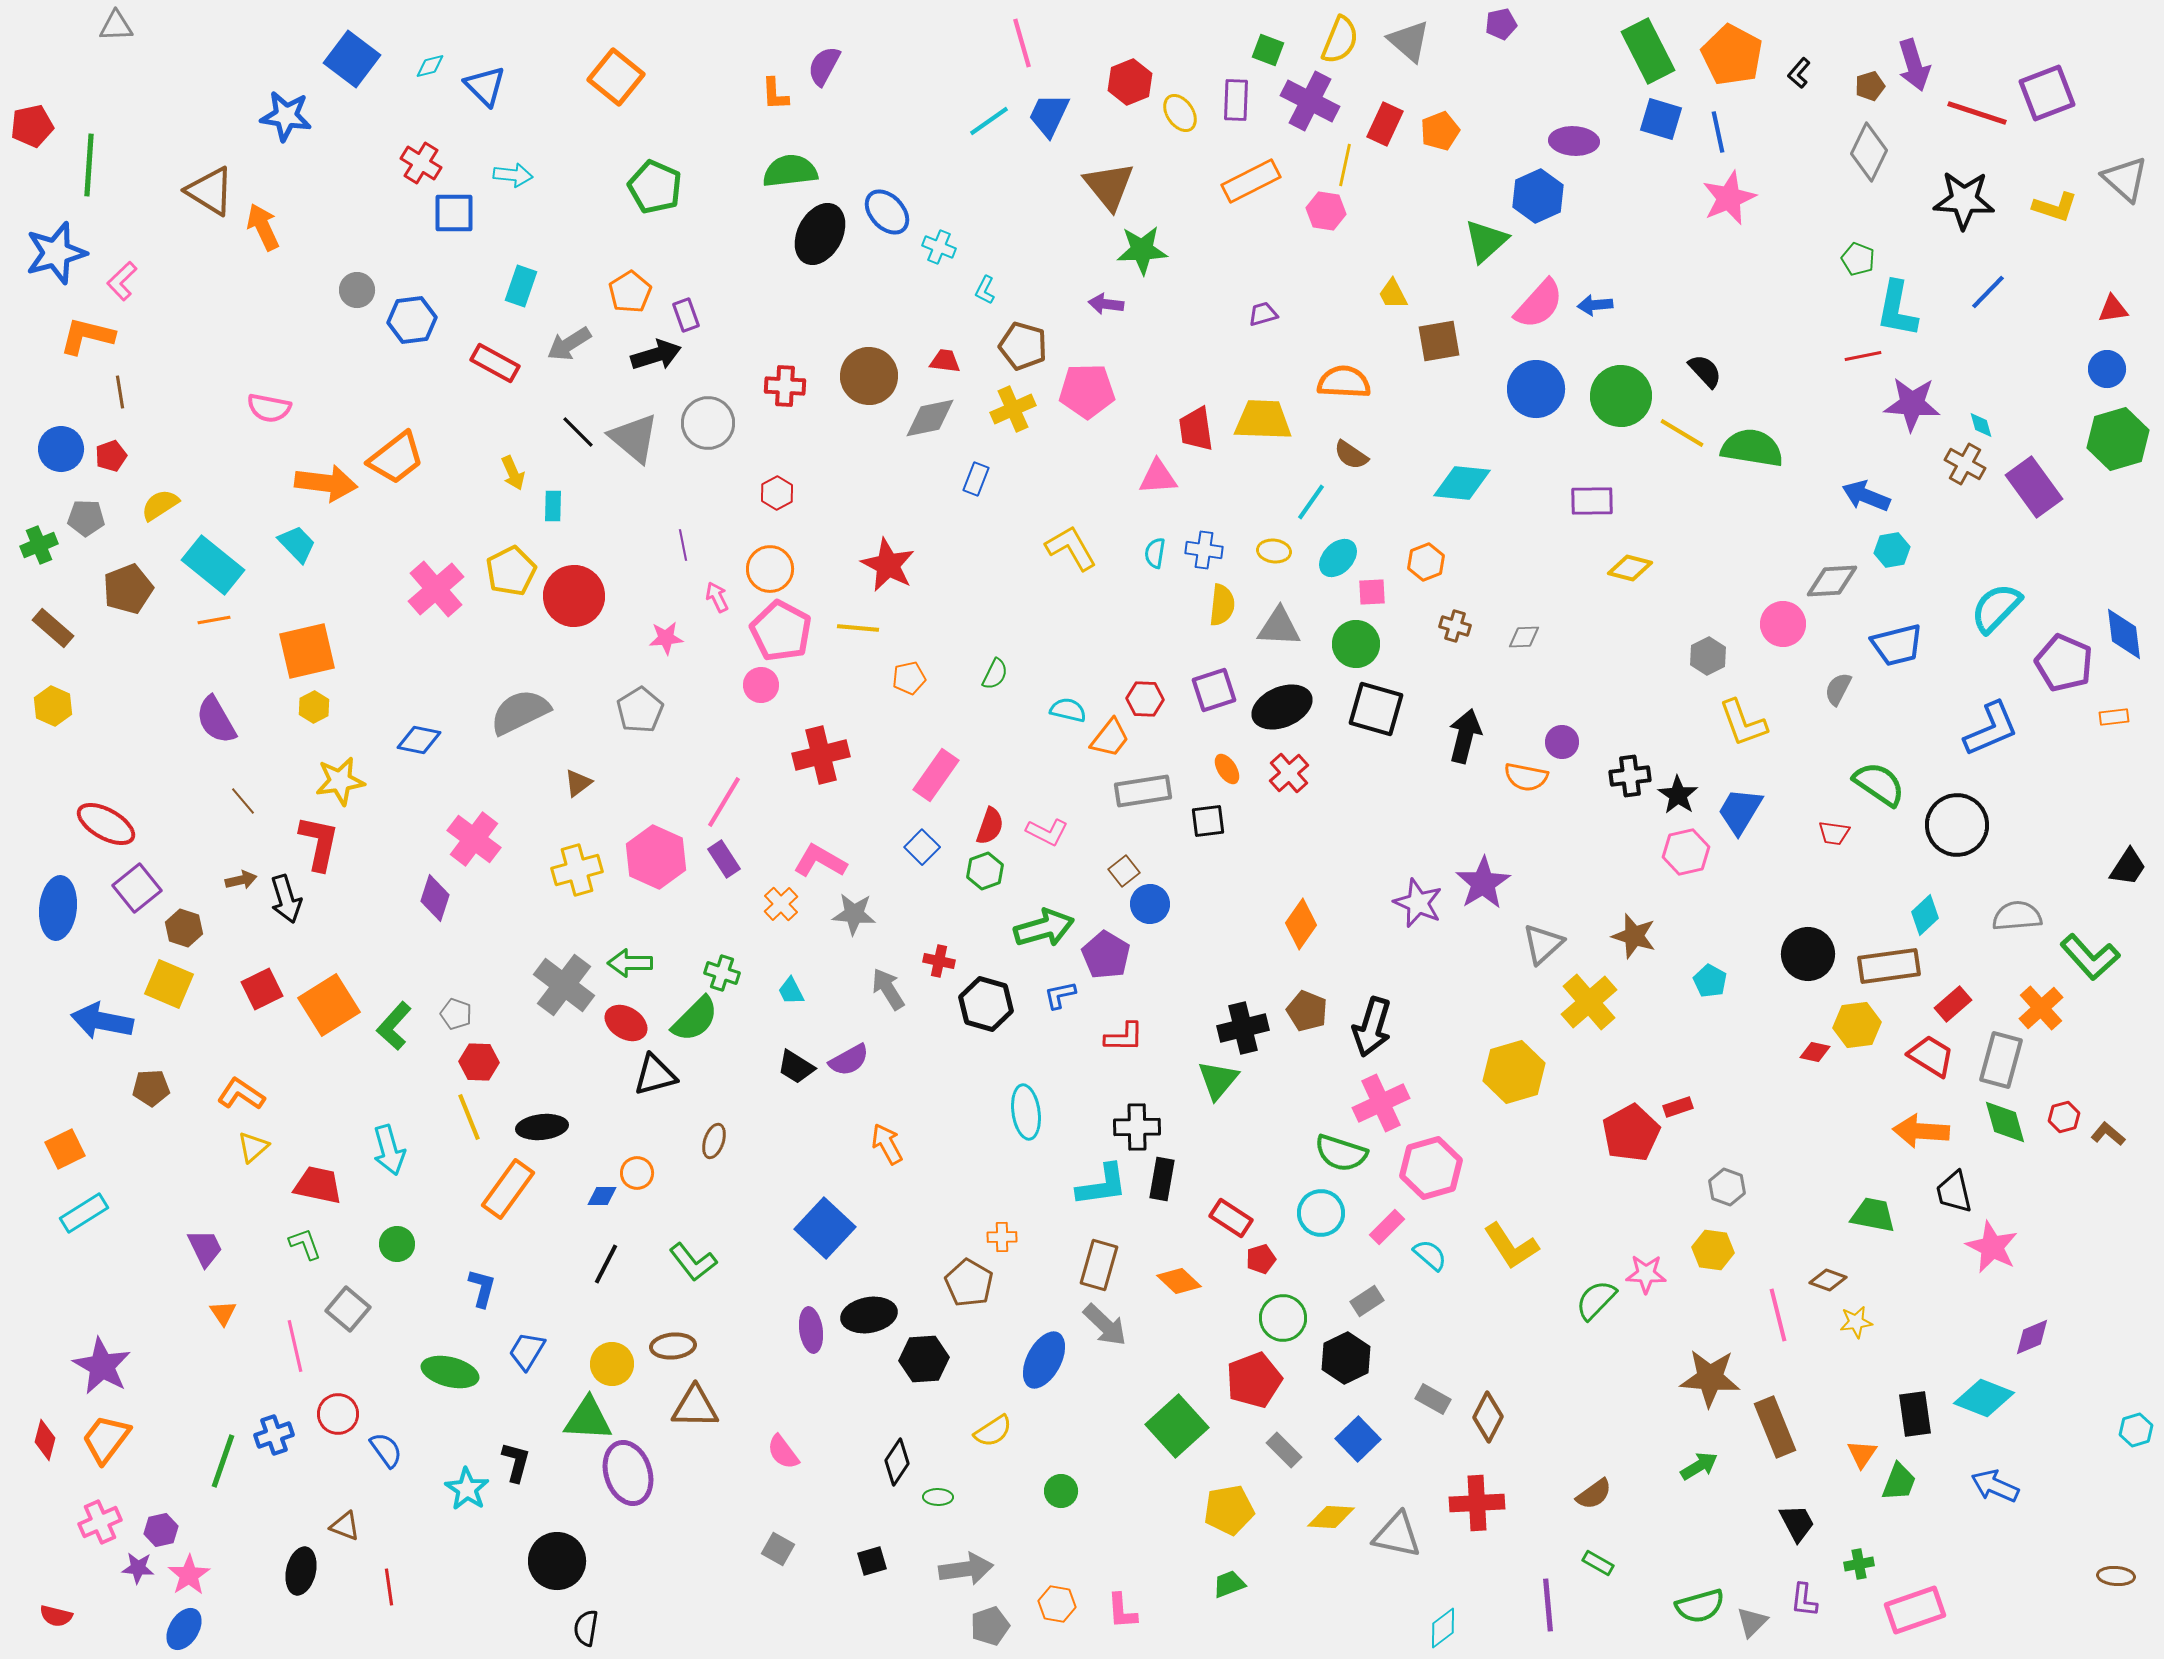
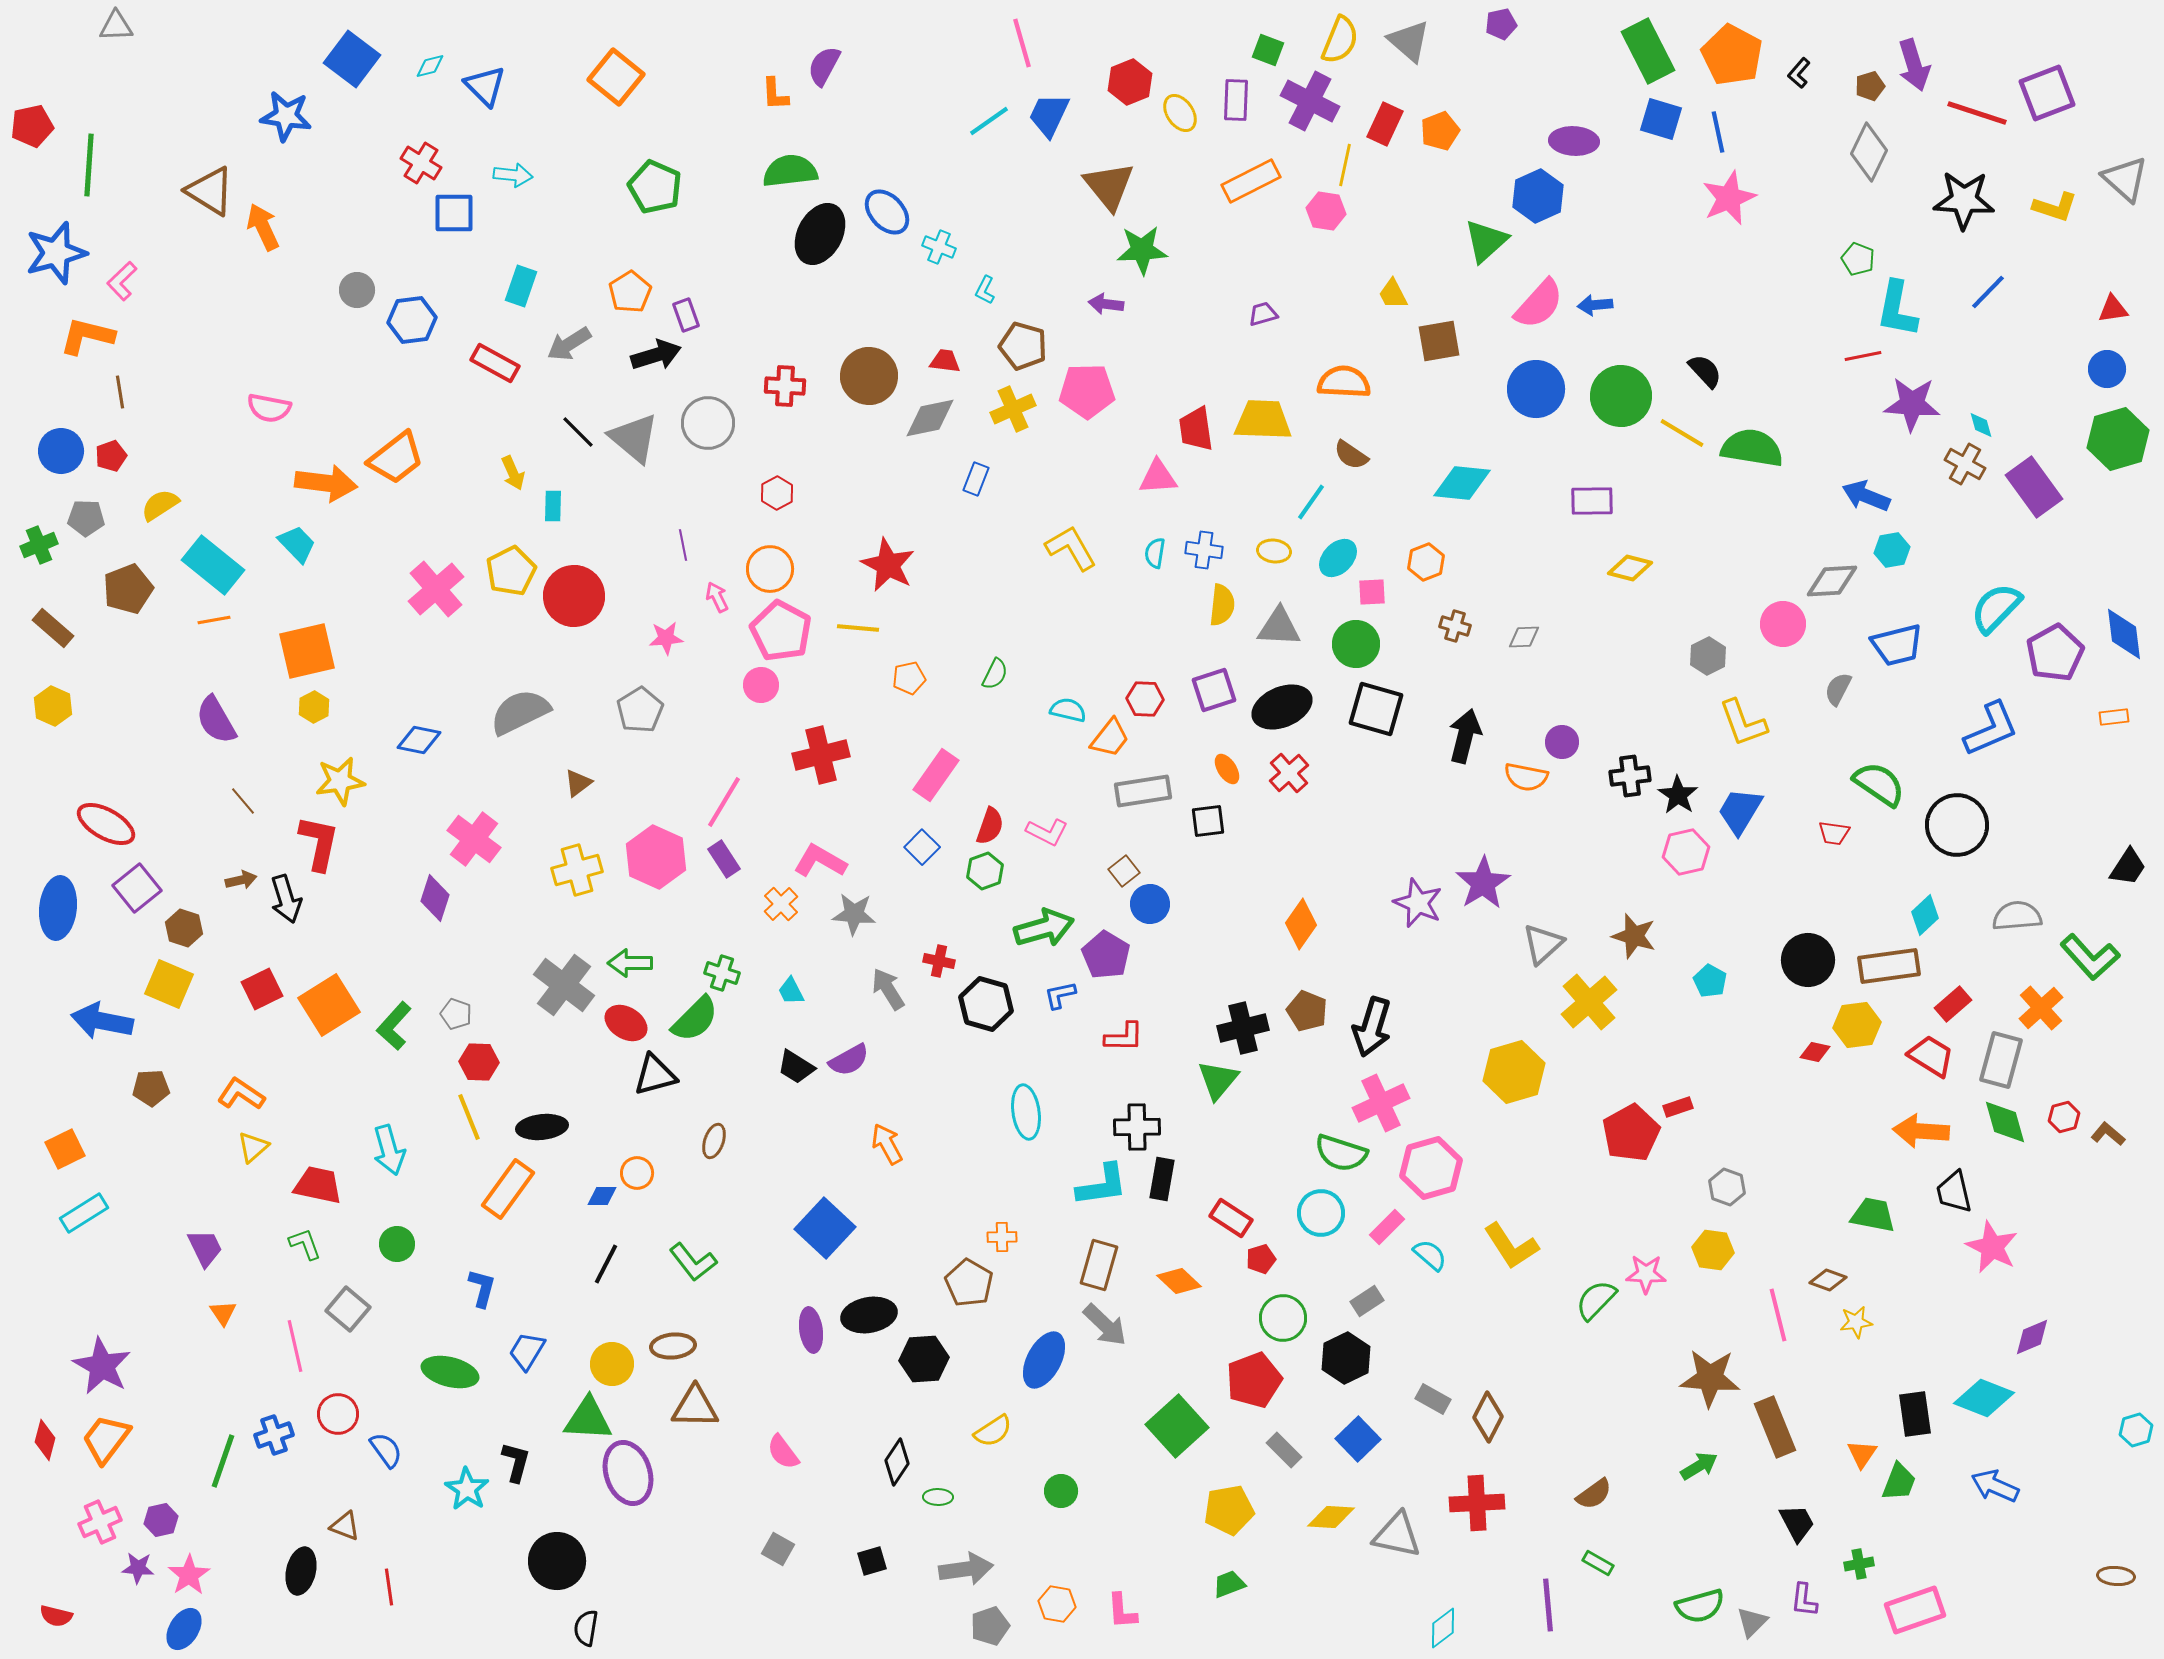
blue circle at (61, 449): moved 2 px down
purple pentagon at (2064, 663): moved 9 px left, 10 px up; rotated 20 degrees clockwise
black circle at (1808, 954): moved 6 px down
purple hexagon at (161, 1530): moved 10 px up
